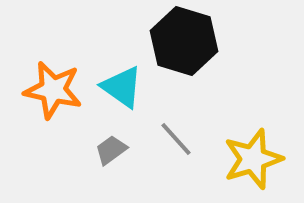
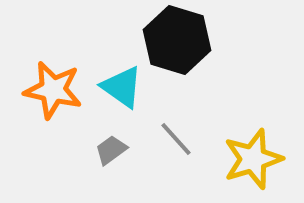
black hexagon: moved 7 px left, 1 px up
